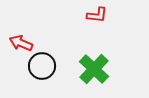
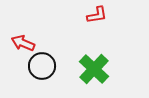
red L-shape: rotated 15 degrees counterclockwise
red arrow: moved 2 px right
